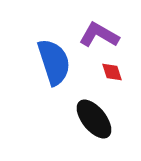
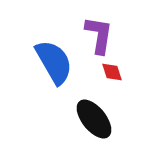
purple L-shape: rotated 69 degrees clockwise
blue semicircle: rotated 12 degrees counterclockwise
